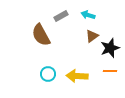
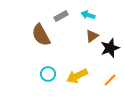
orange line: moved 9 px down; rotated 48 degrees counterclockwise
yellow arrow: rotated 30 degrees counterclockwise
